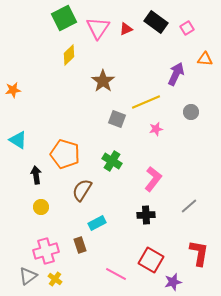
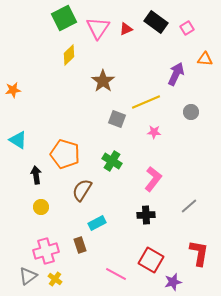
pink star: moved 2 px left, 3 px down; rotated 16 degrees clockwise
